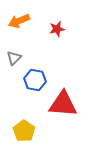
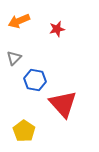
red triangle: rotated 44 degrees clockwise
